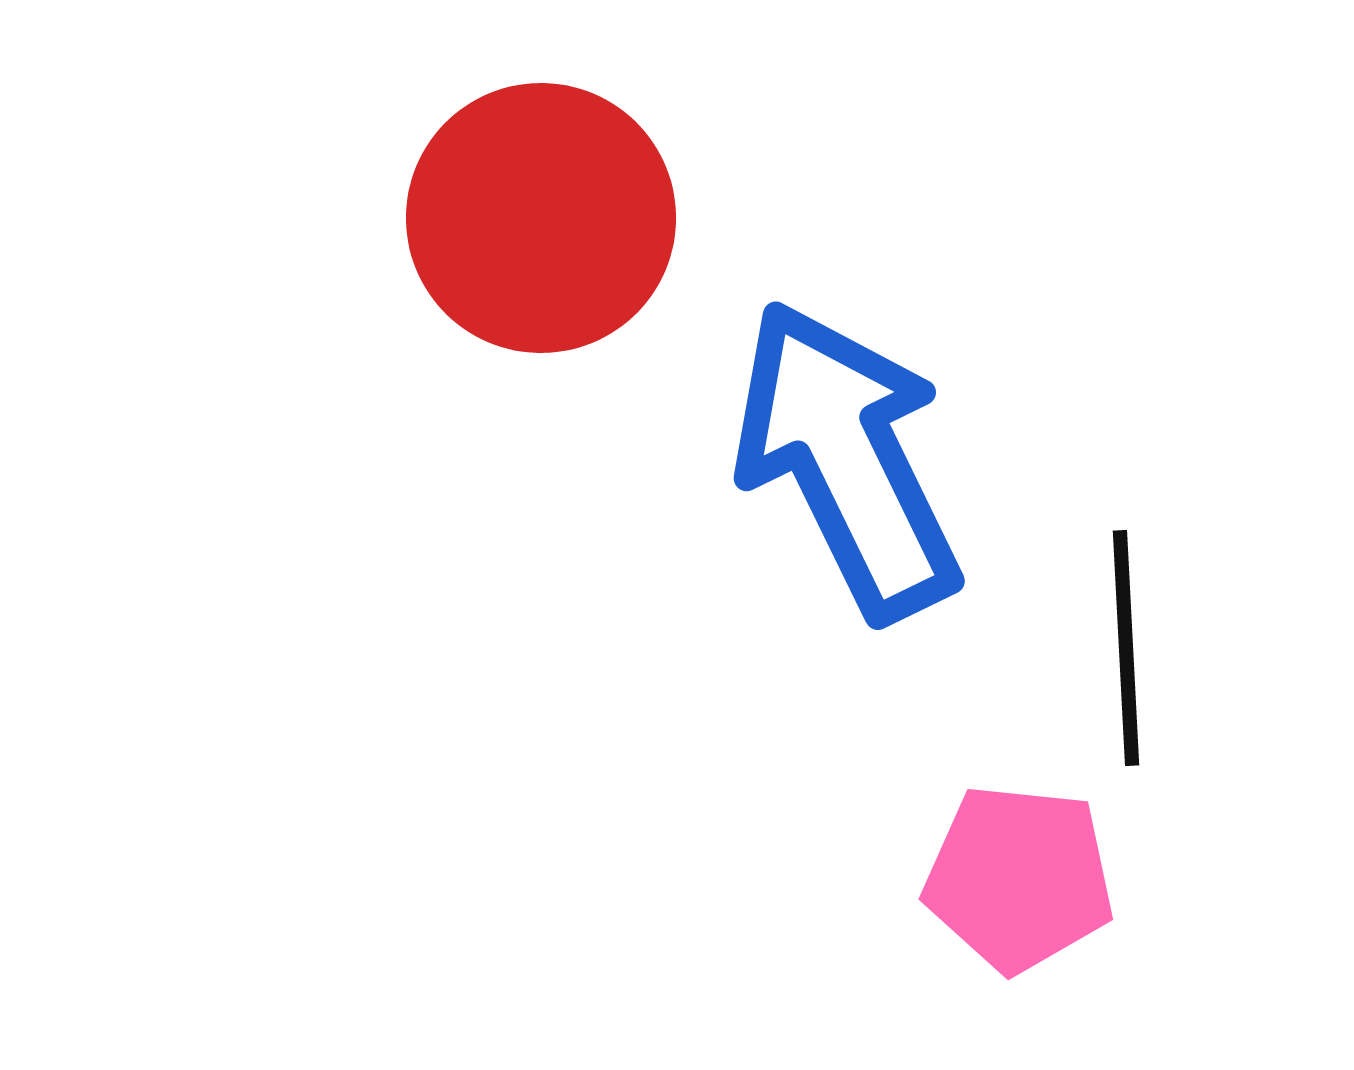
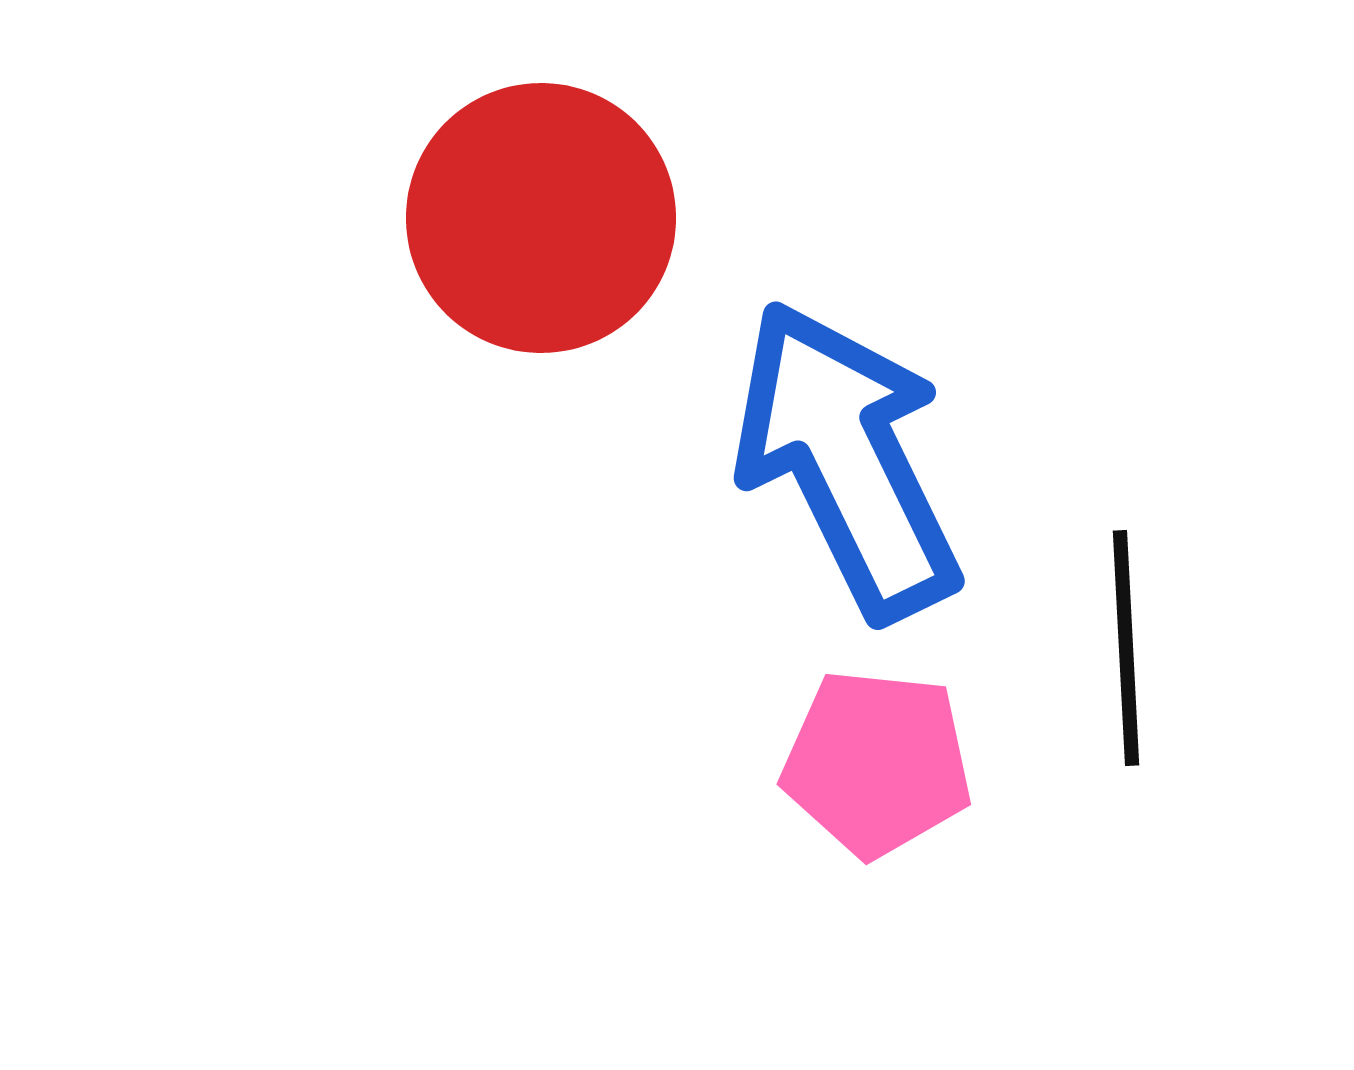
pink pentagon: moved 142 px left, 115 px up
